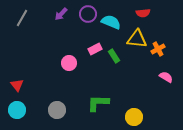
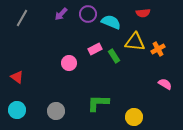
yellow triangle: moved 2 px left, 3 px down
pink semicircle: moved 1 px left, 7 px down
red triangle: moved 8 px up; rotated 16 degrees counterclockwise
gray circle: moved 1 px left, 1 px down
